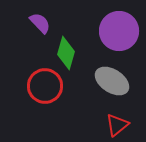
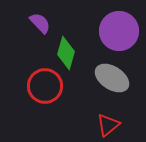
gray ellipse: moved 3 px up
red triangle: moved 9 px left
